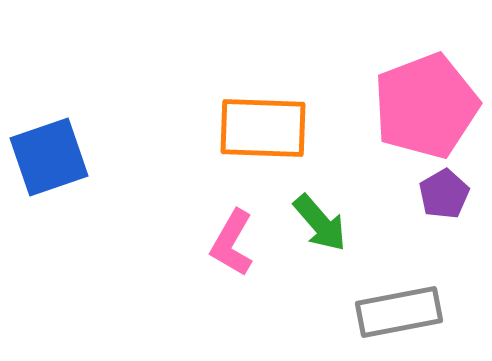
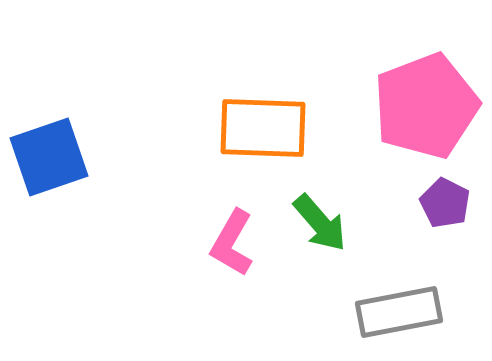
purple pentagon: moved 1 px right, 9 px down; rotated 15 degrees counterclockwise
